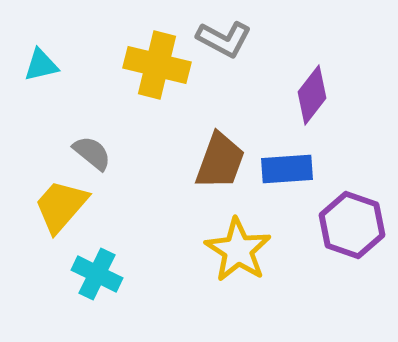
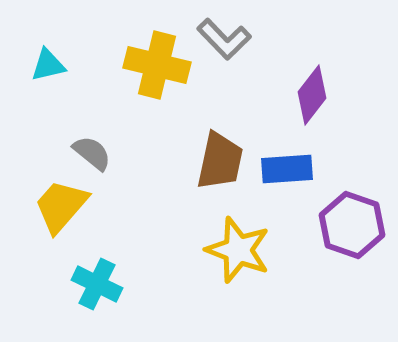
gray L-shape: rotated 18 degrees clockwise
cyan triangle: moved 7 px right
brown trapezoid: rotated 8 degrees counterclockwise
yellow star: rotated 12 degrees counterclockwise
cyan cross: moved 10 px down
